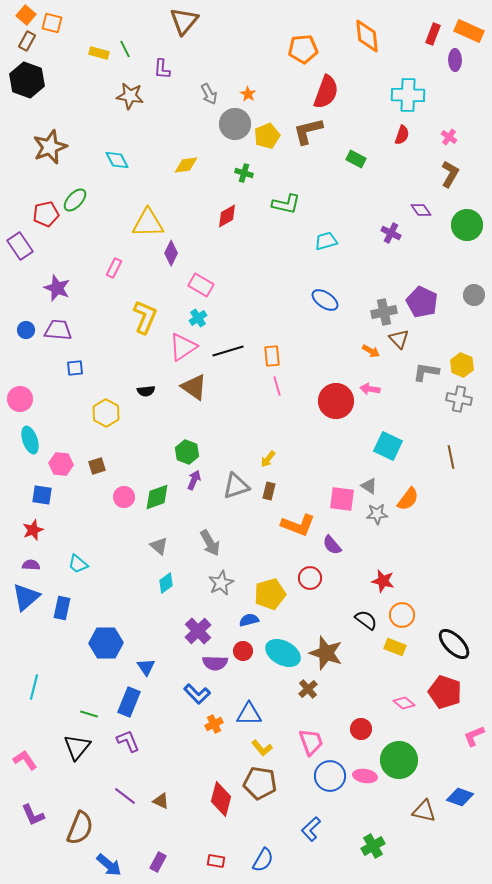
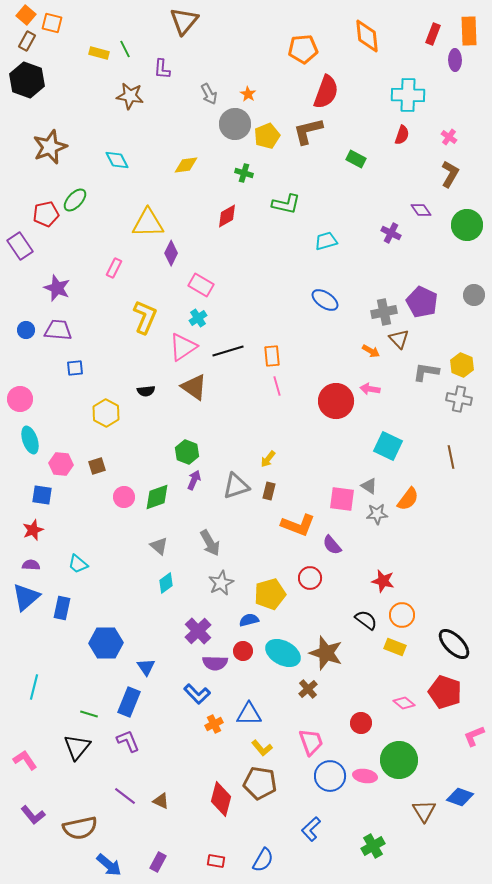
orange rectangle at (469, 31): rotated 64 degrees clockwise
red circle at (361, 729): moved 6 px up
brown triangle at (424, 811): rotated 45 degrees clockwise
purple L-shape at (33, 815): rotated 15 degrees counterclockwise
brown semicircle at (80, 828): rotated 56 degrees clockwise
